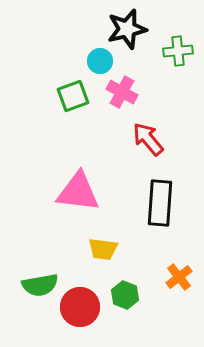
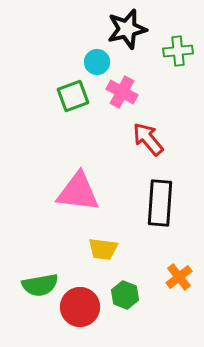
cyan circle: moved 3 px left, 1 px down
